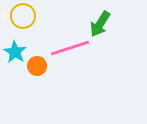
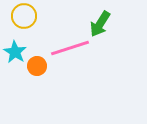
yellow circle: moved 1 px right
